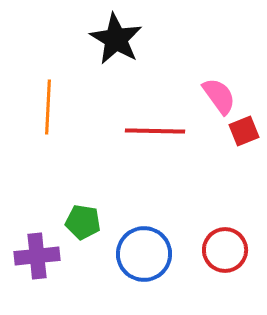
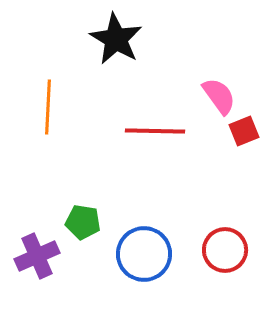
purple cross: rotated 18 degrees counterclockwise
